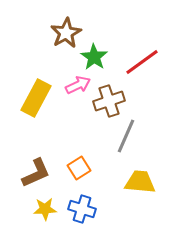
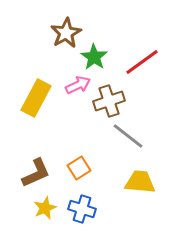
gray line: moved 2 px right; rotated 76 degrees counterclockwise
yellow star: moved 1 px up; rotated 20 degrees counterclockwise
